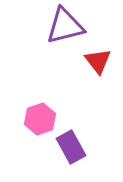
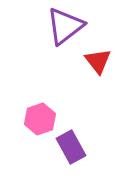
purple triangle: rotated 24 degrees counterclockwise
